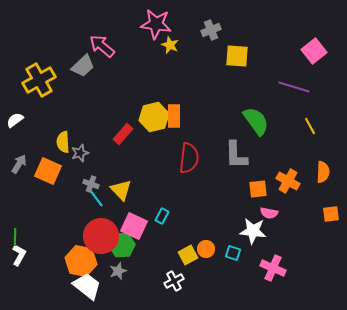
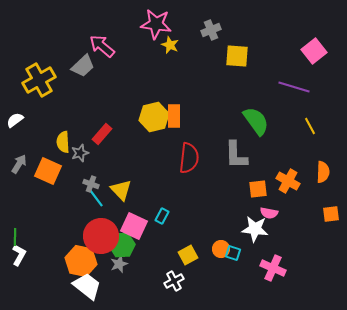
red rectangle at (123, 134): moved 21 px left
white star at (253, 231): moved 2 px right, 2 px up
orange circle at (206, 249): moved 15 px right
gray star at (118, 271): moved 1 px right, 7 px up
